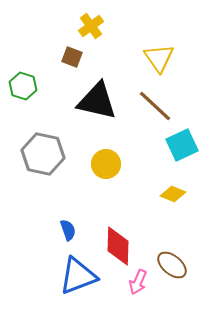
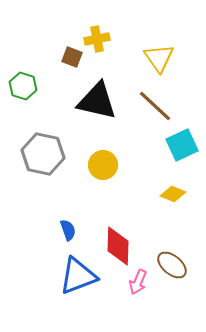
yellow cross: moved 6 px right, 13 px down; rotated 25 degrees clockwise
yellow circle: moved 3 px left, 1 px down
